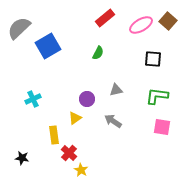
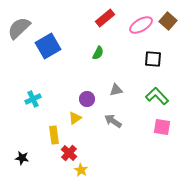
green L-shape: rotated 40 degrees clockwise
